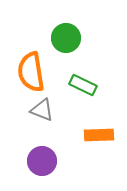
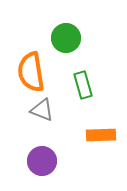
green rectangle: rotated 48 degrees clockwise
orange rectangle: moved 2 px right
